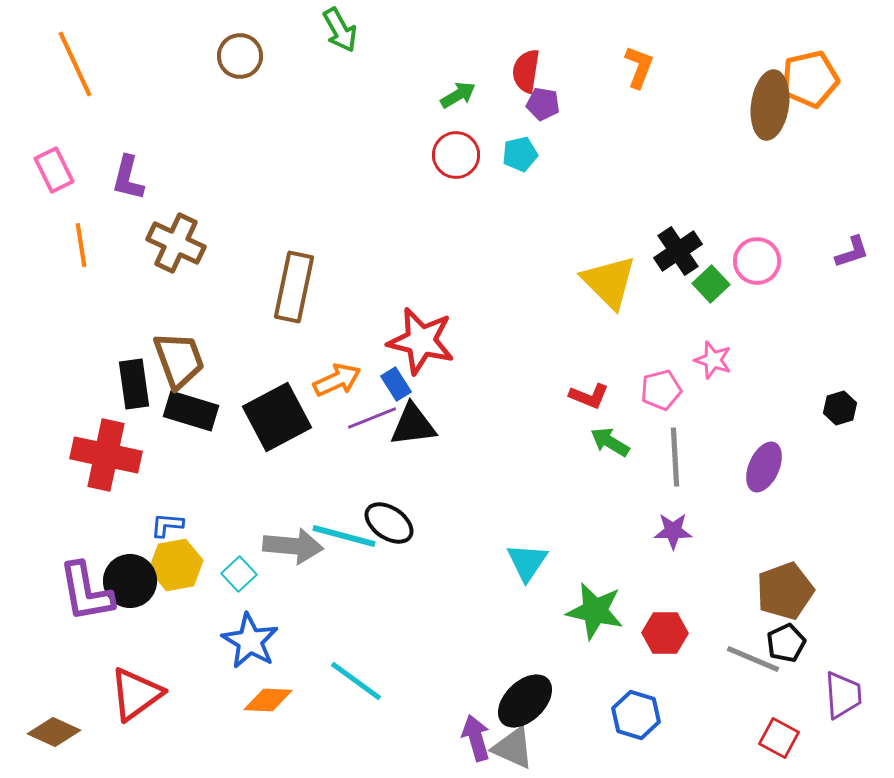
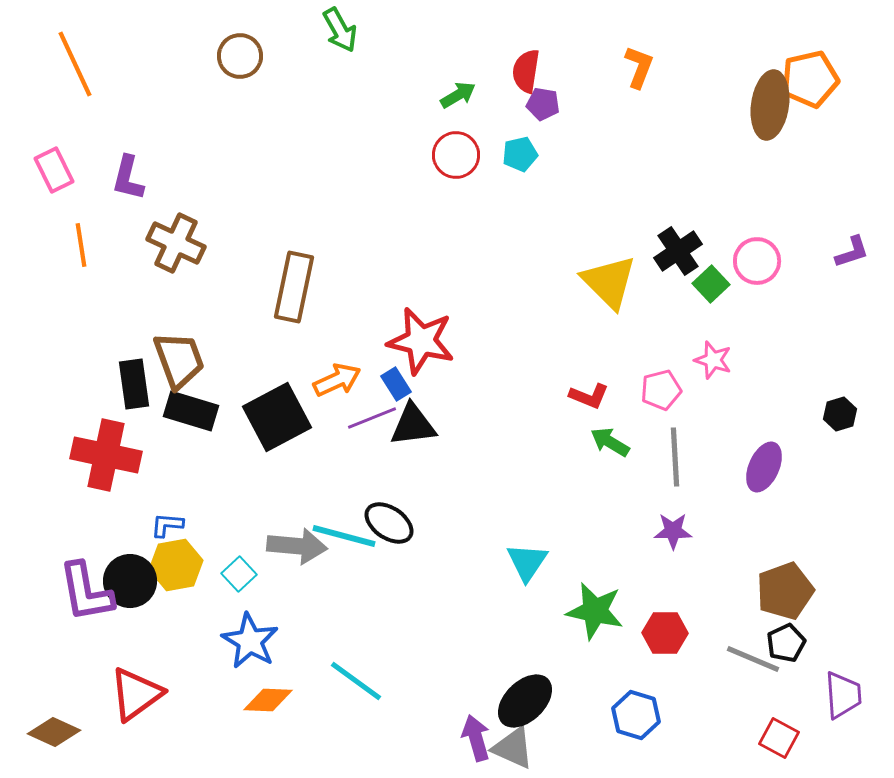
black hexagon at (840, 408): moved 6 px down
gray arrow at (293, 546): moved 4 px right
